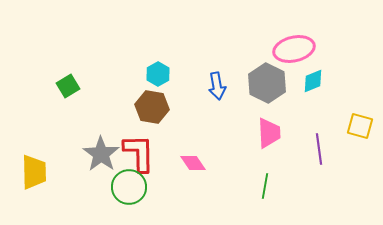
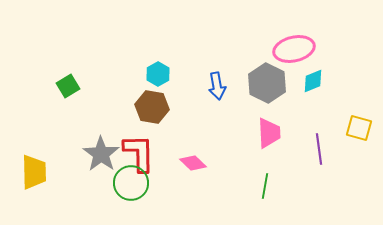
yellow square: moved 1 px left, 2 px down
pink diamond: rotated 12 degrees counterclockwise
green circle: moved 2 px right, 4 px up
